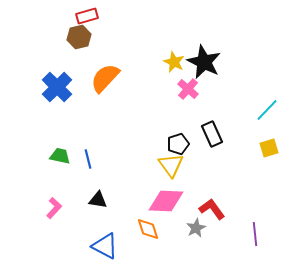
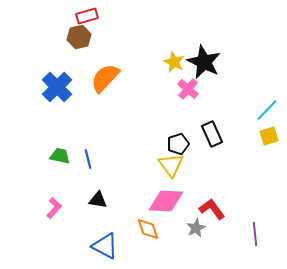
yellow square: moved 12 px up
